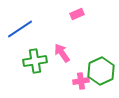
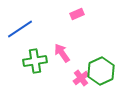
pink cross: moved 3 px up; rotated 28 degrees counterclockwise
